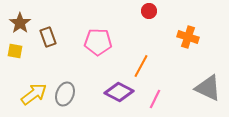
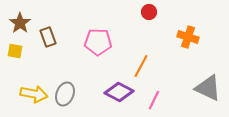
red circle: moved 1 px down
yellow arrow: rotated 48 degrees clockwise
pink line: moved 1 px left, 1 px down
